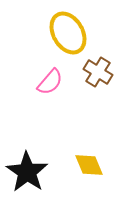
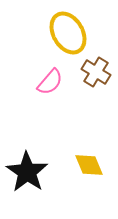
brown cross: moved 2 px left
